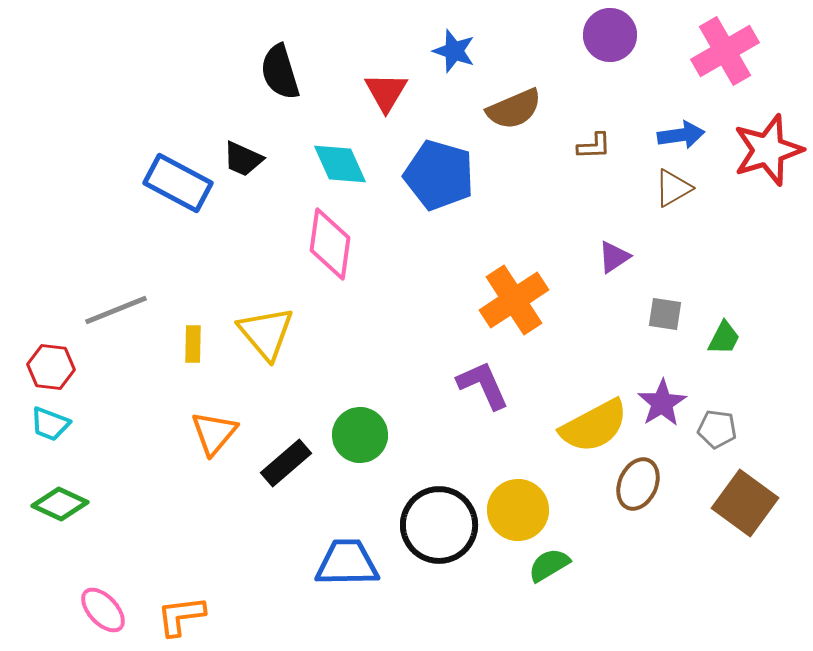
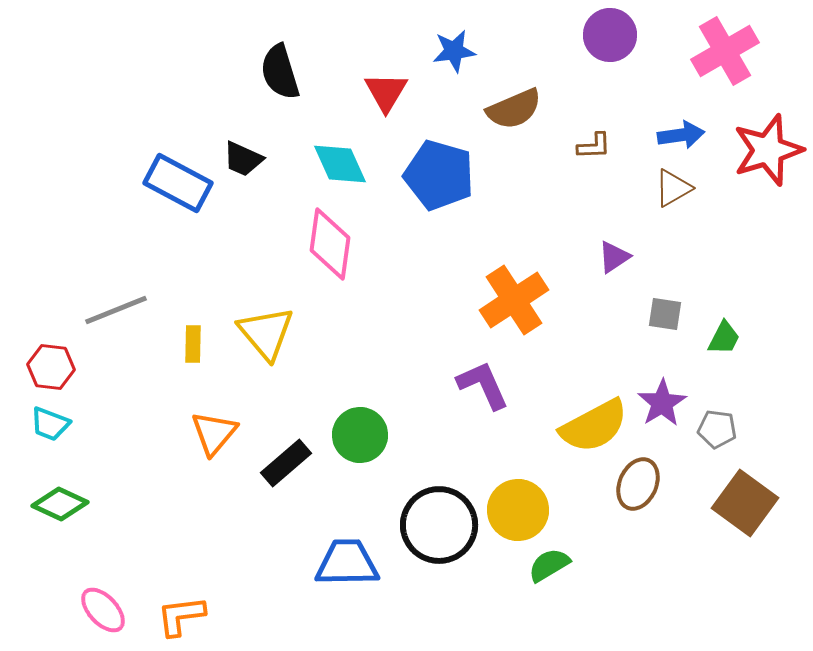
blue star: rotated 27 degrees counterclockwise
